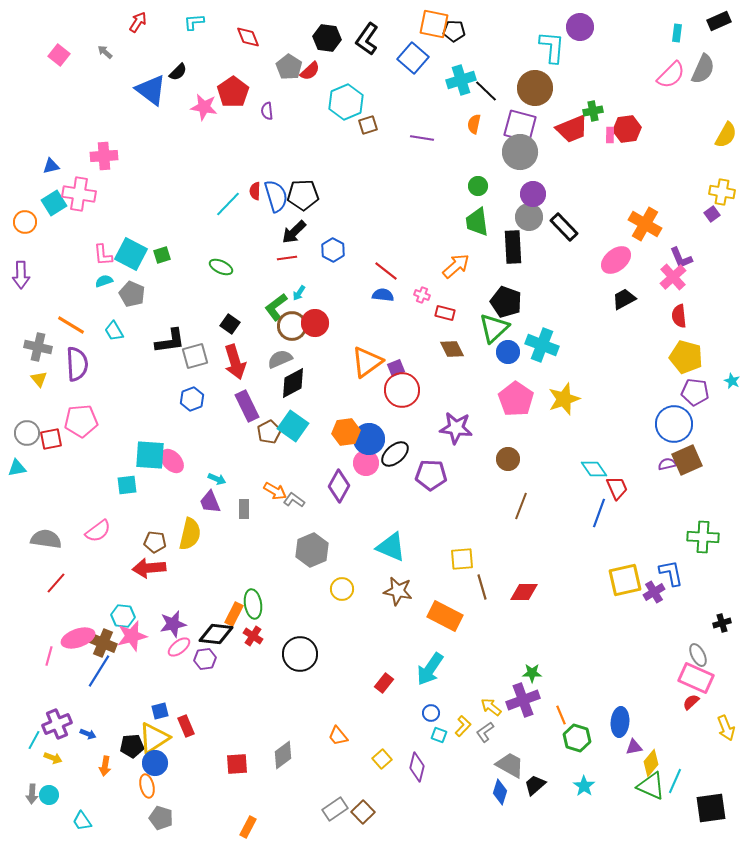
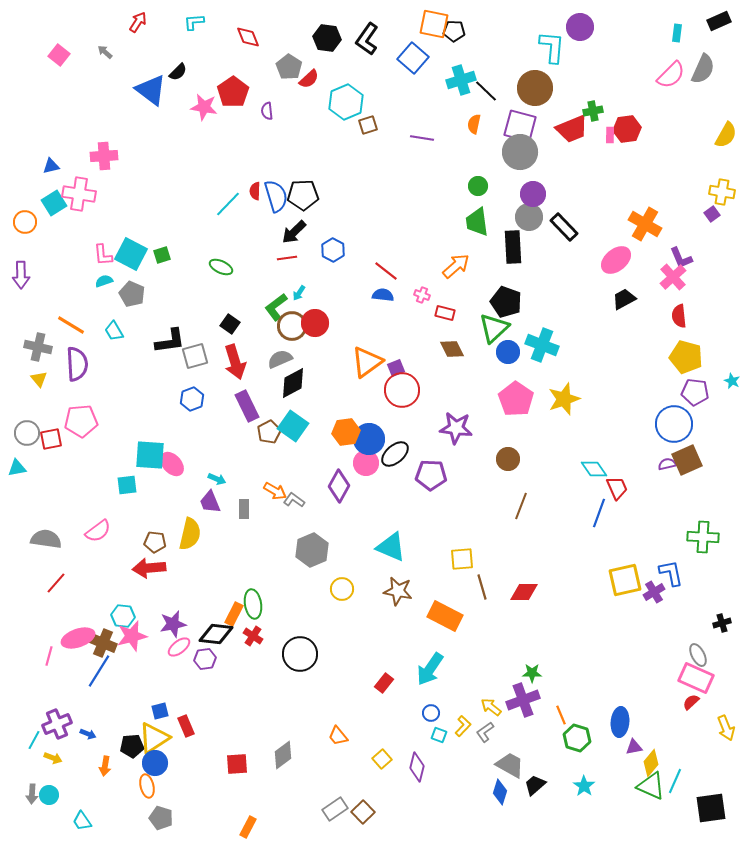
red semicircle at (310, 71): moved 1 px left, 8 px down
pink ellipse at (172, 461): moved 3 px down
